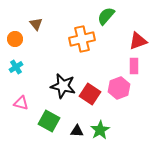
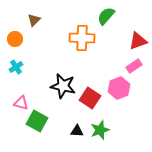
brown triangle: moved 2 px left, 4 px up; rotated 24 degrees clockwise
orange cross: moved 1 px up; rotated 15 degrees clockwise
pink rectangle: rotated 56 degrees clockwise
red square: moved 4 px down
green square: moved 12 px left
green star: rotated 12 degrees clockwise
